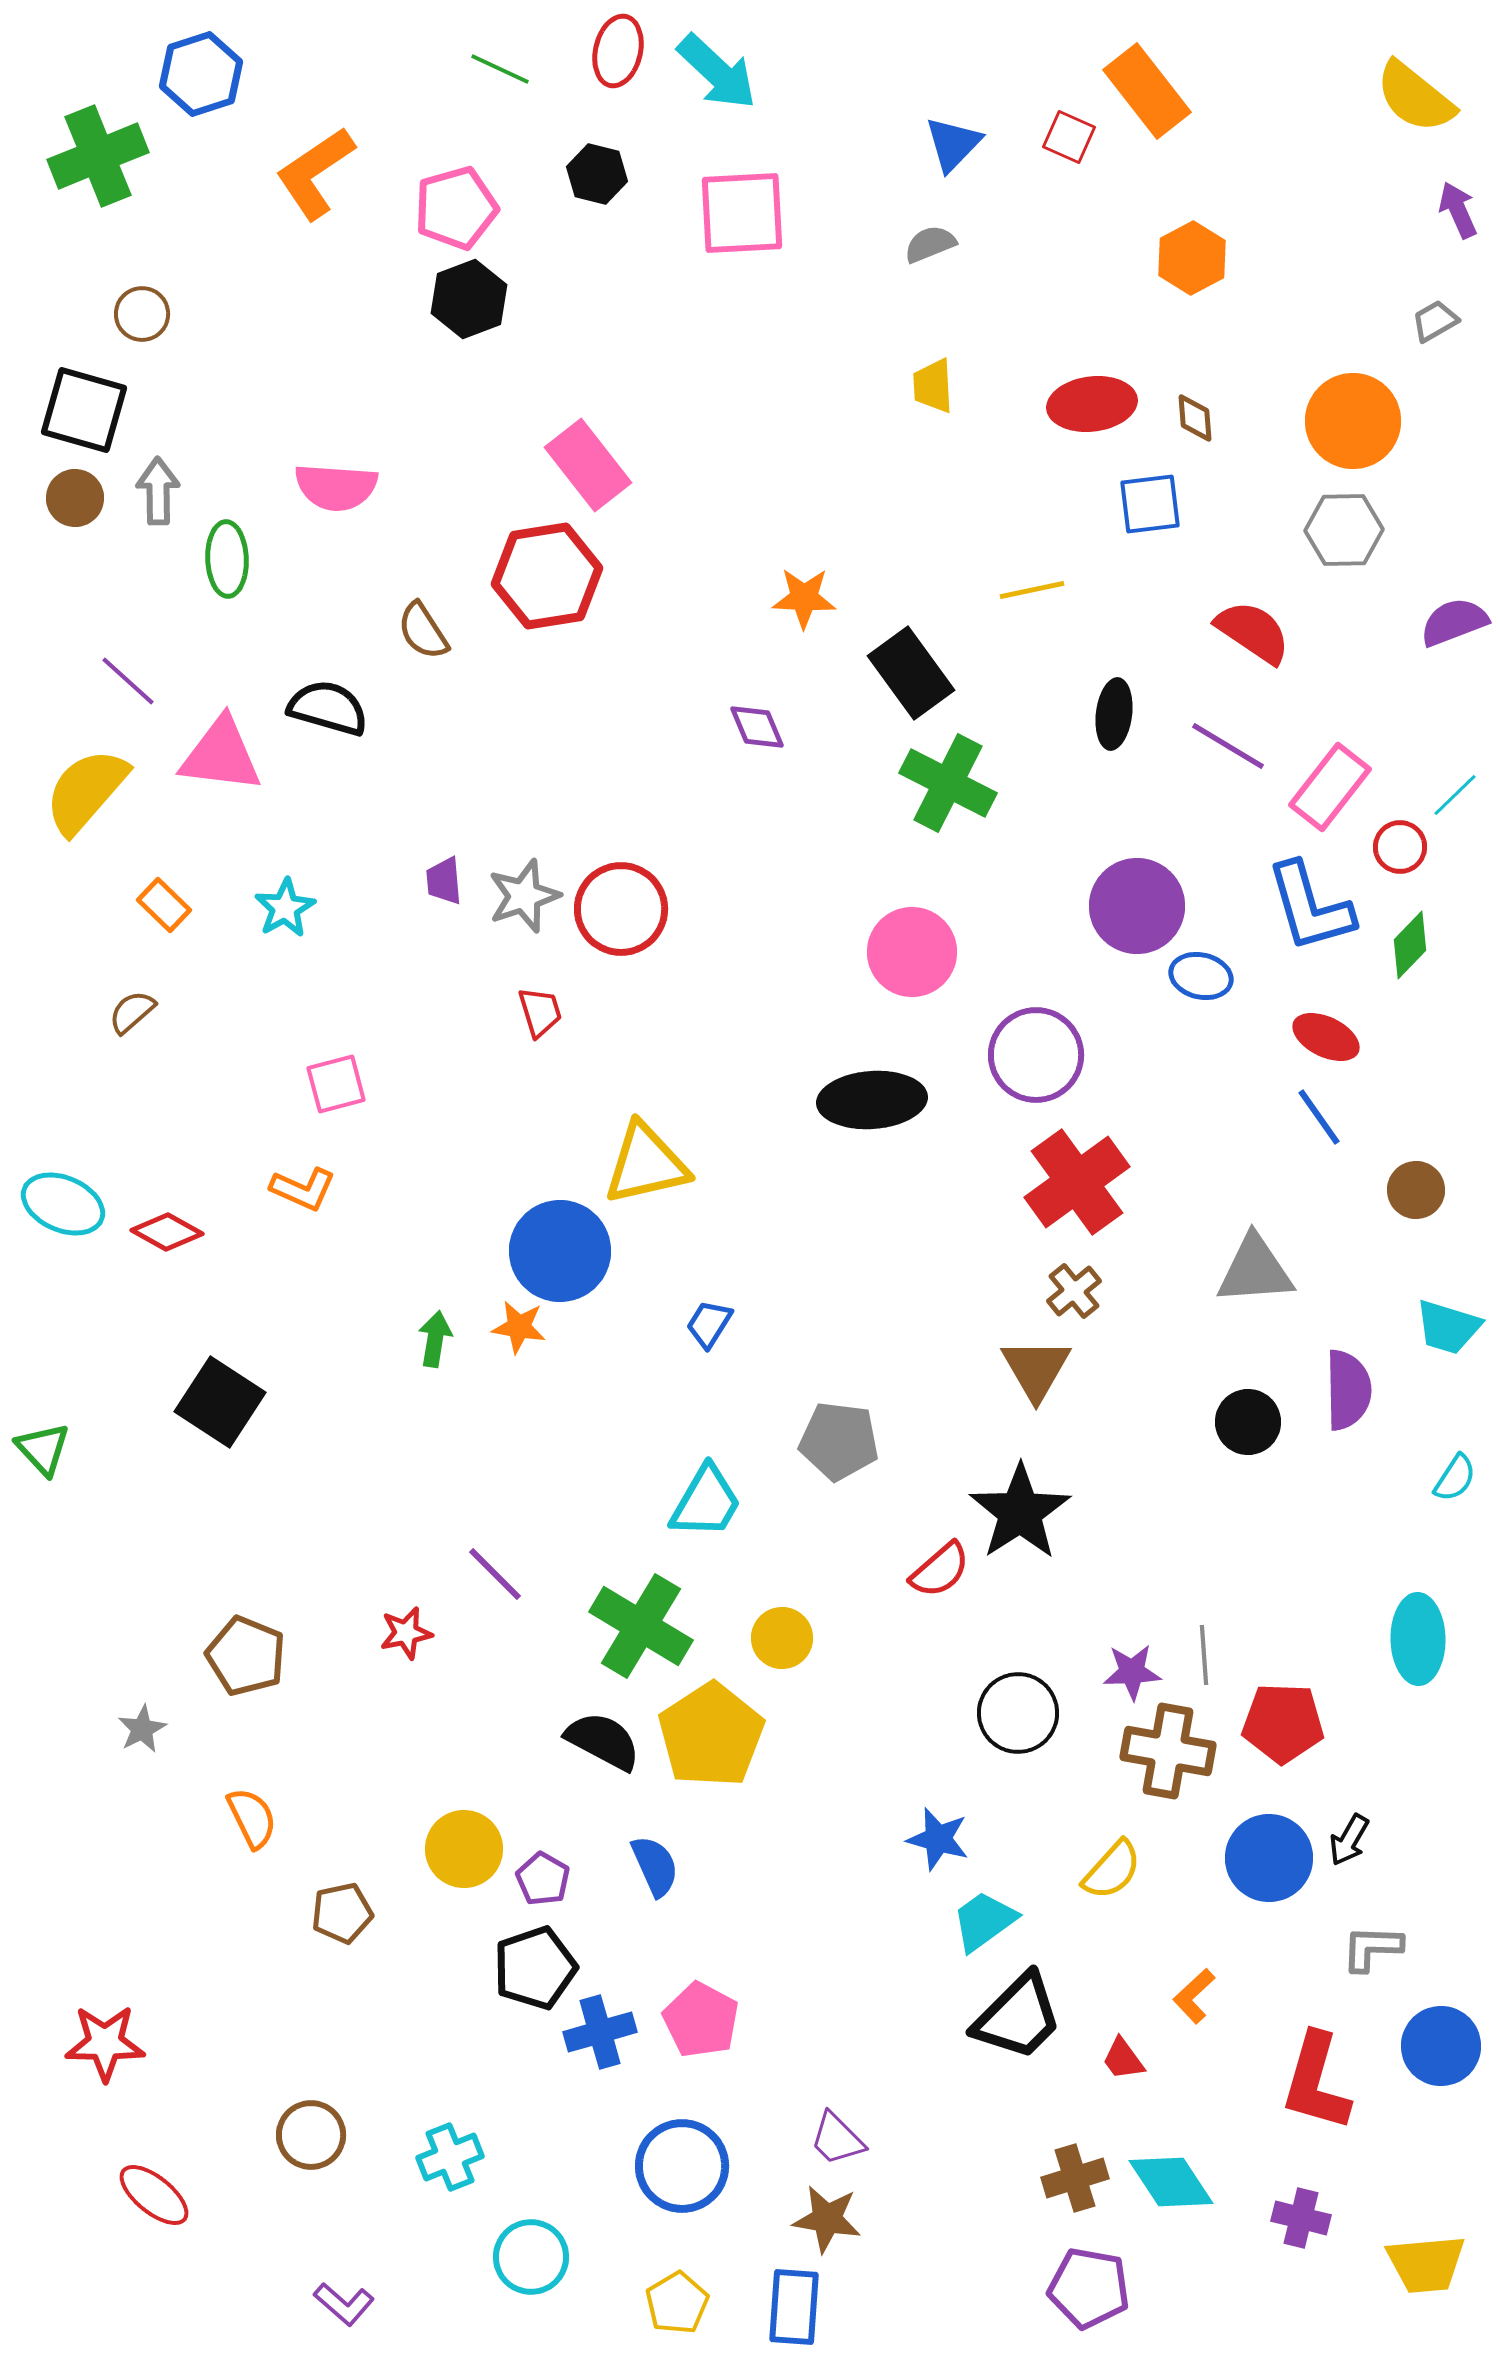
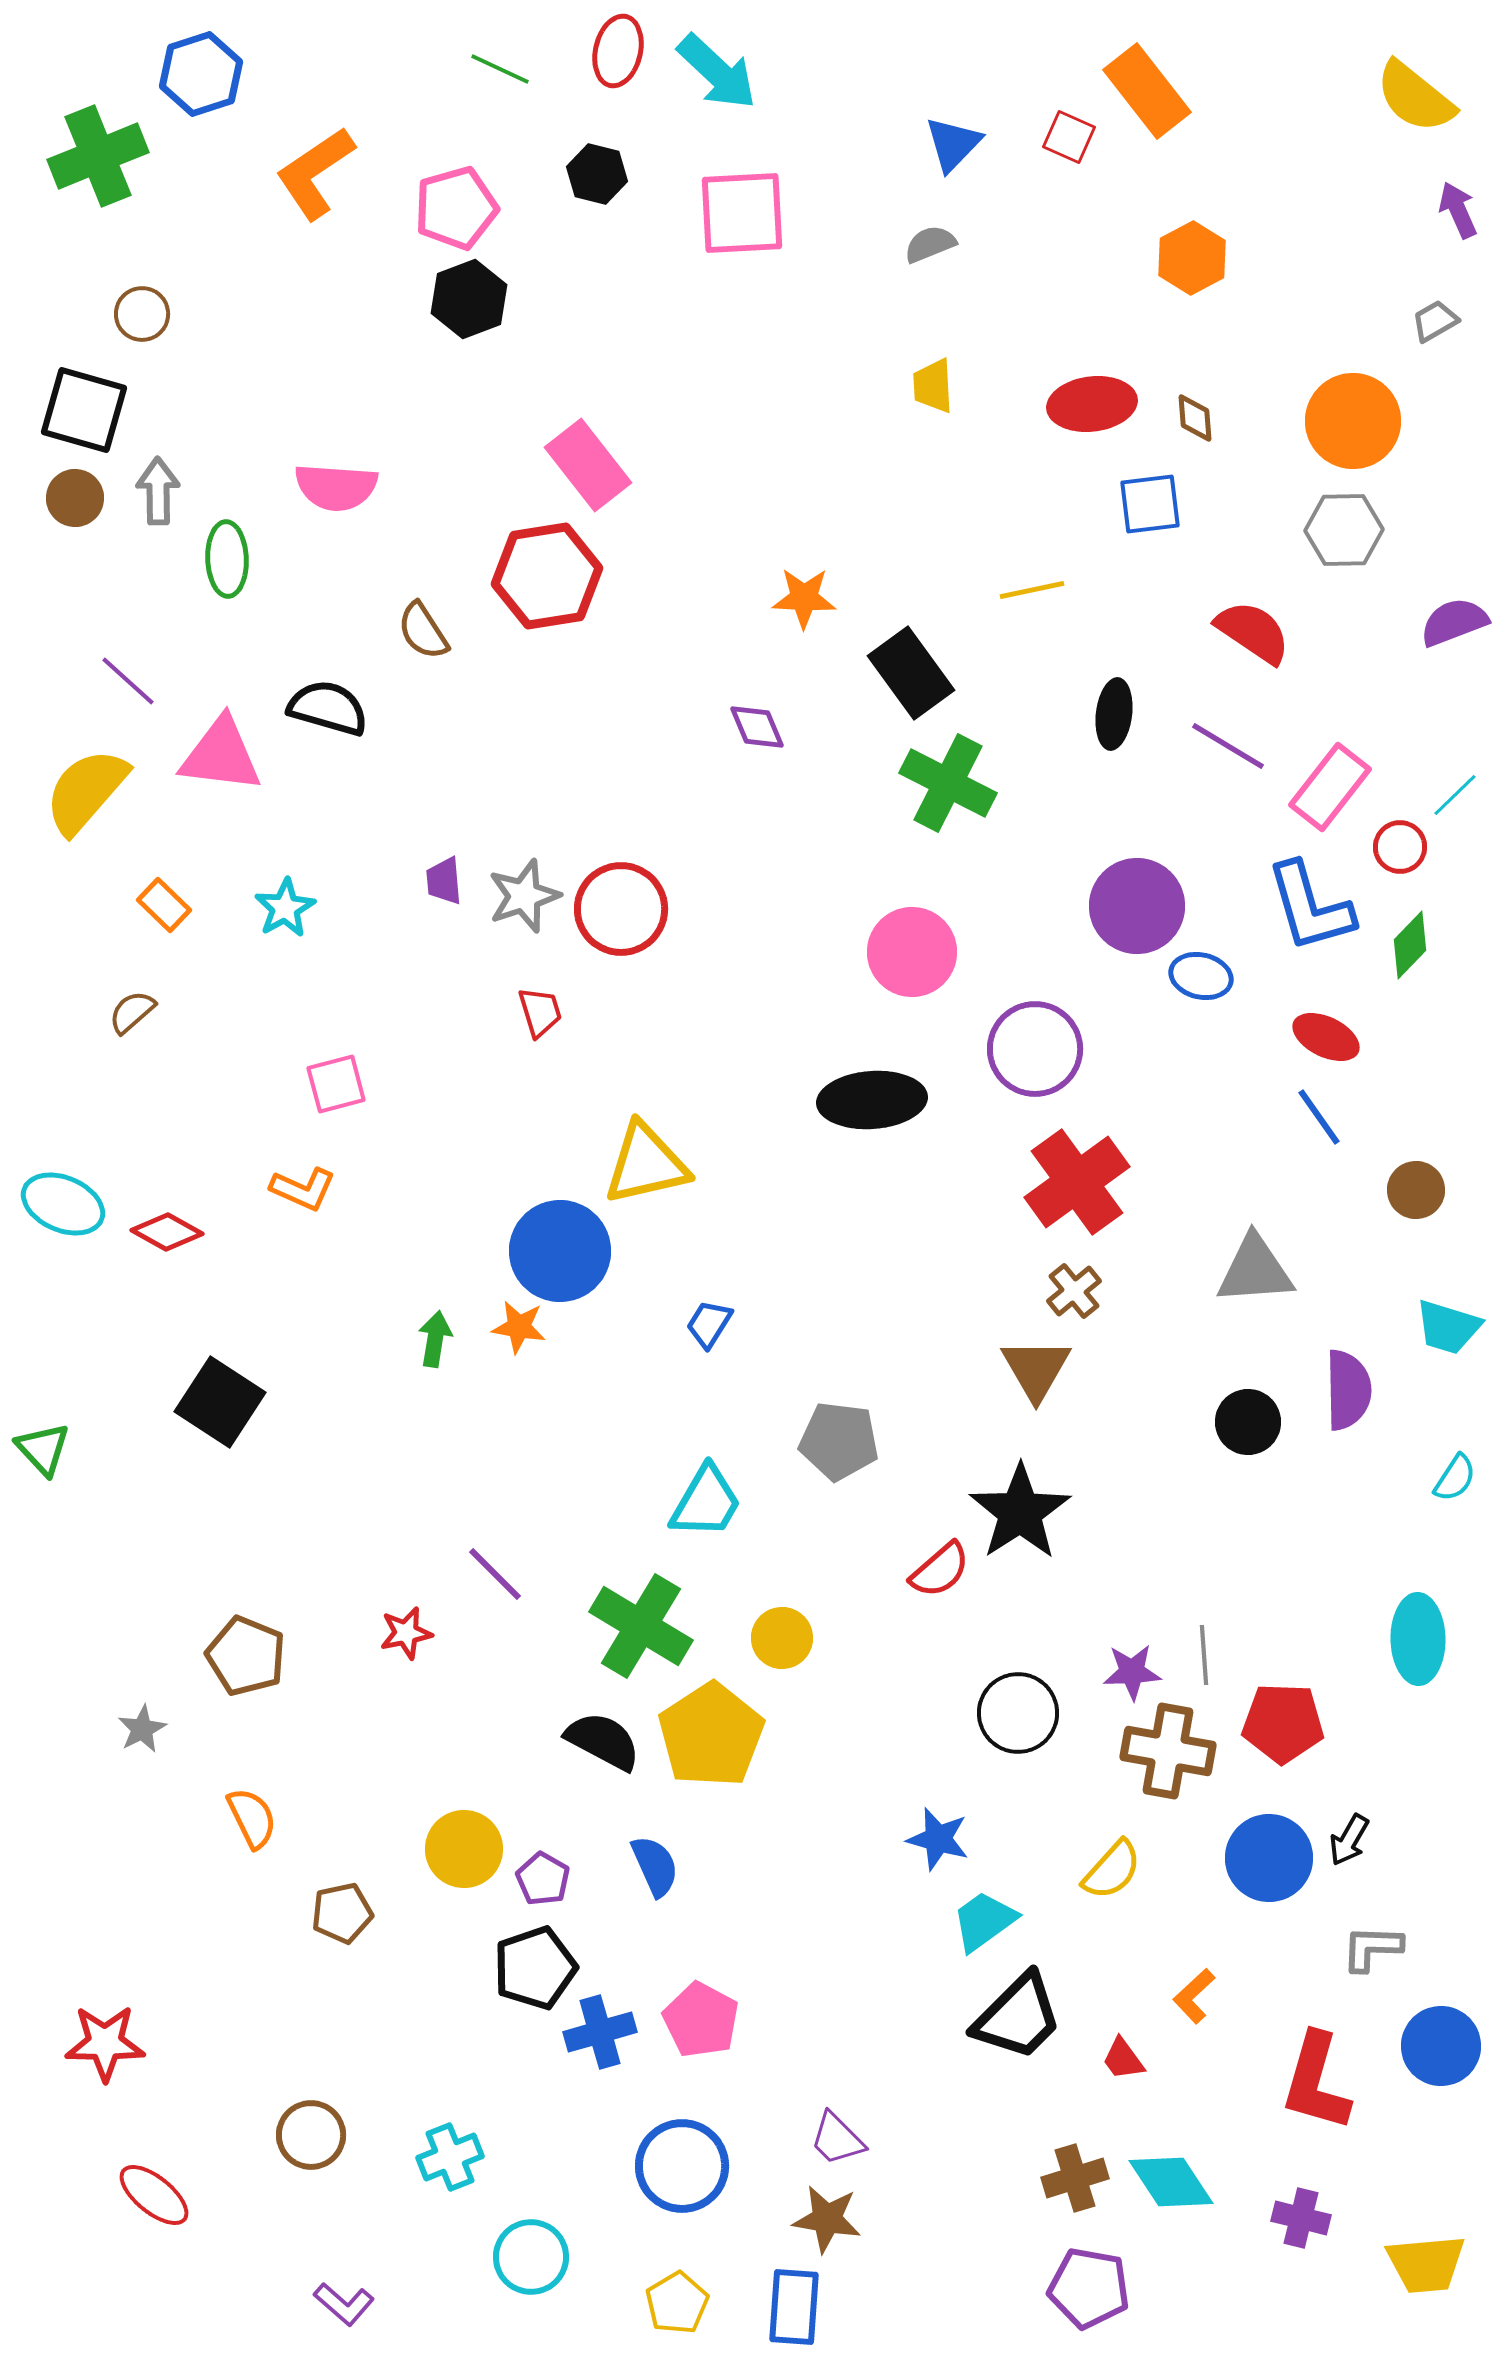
purple circle at (1036, 1055): moved 1 px left, 6 px up
